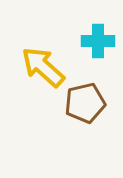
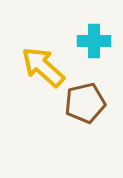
cyan cross: moved 4 px left
